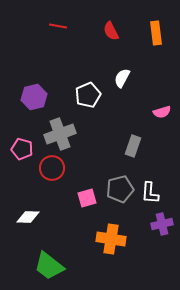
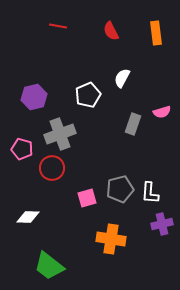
gray rectangle: moved 22 px up
